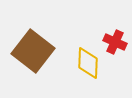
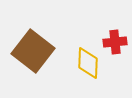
red cross: rotated 30 degrees counterclockwise
